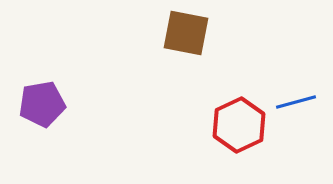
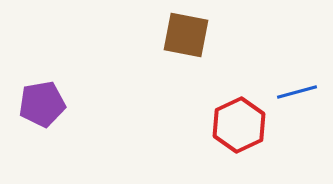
brown square: moved 2 px down
blue line: moved 1 px right, 10 px up
